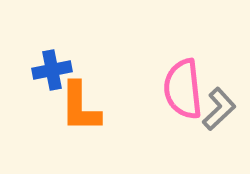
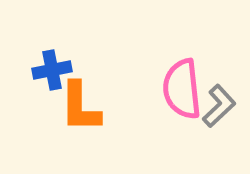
pink semicircle: moved 1 px left
gray L-shape: moved 3 px up
